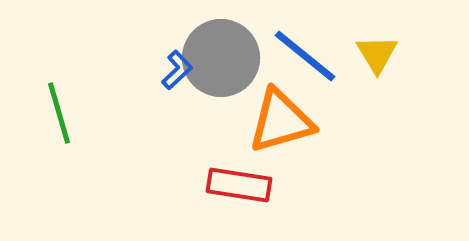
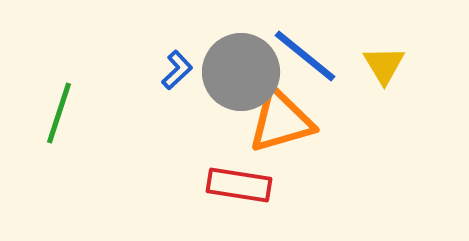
yellow triangle: moved 7 px right, 11 px down
gray circle: moved 20 px right, 14 px down
green line: rotated 34 degrees clockwise
